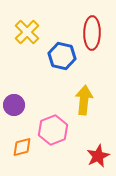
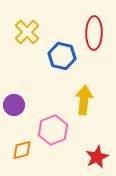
red ellipse: moved 2 px right
orange diamond: moved 3 px down
red star: moved 1 px left, 1 px down
